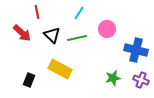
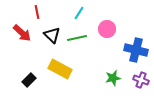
black rectangle: rotated 24 degrees clockwise
